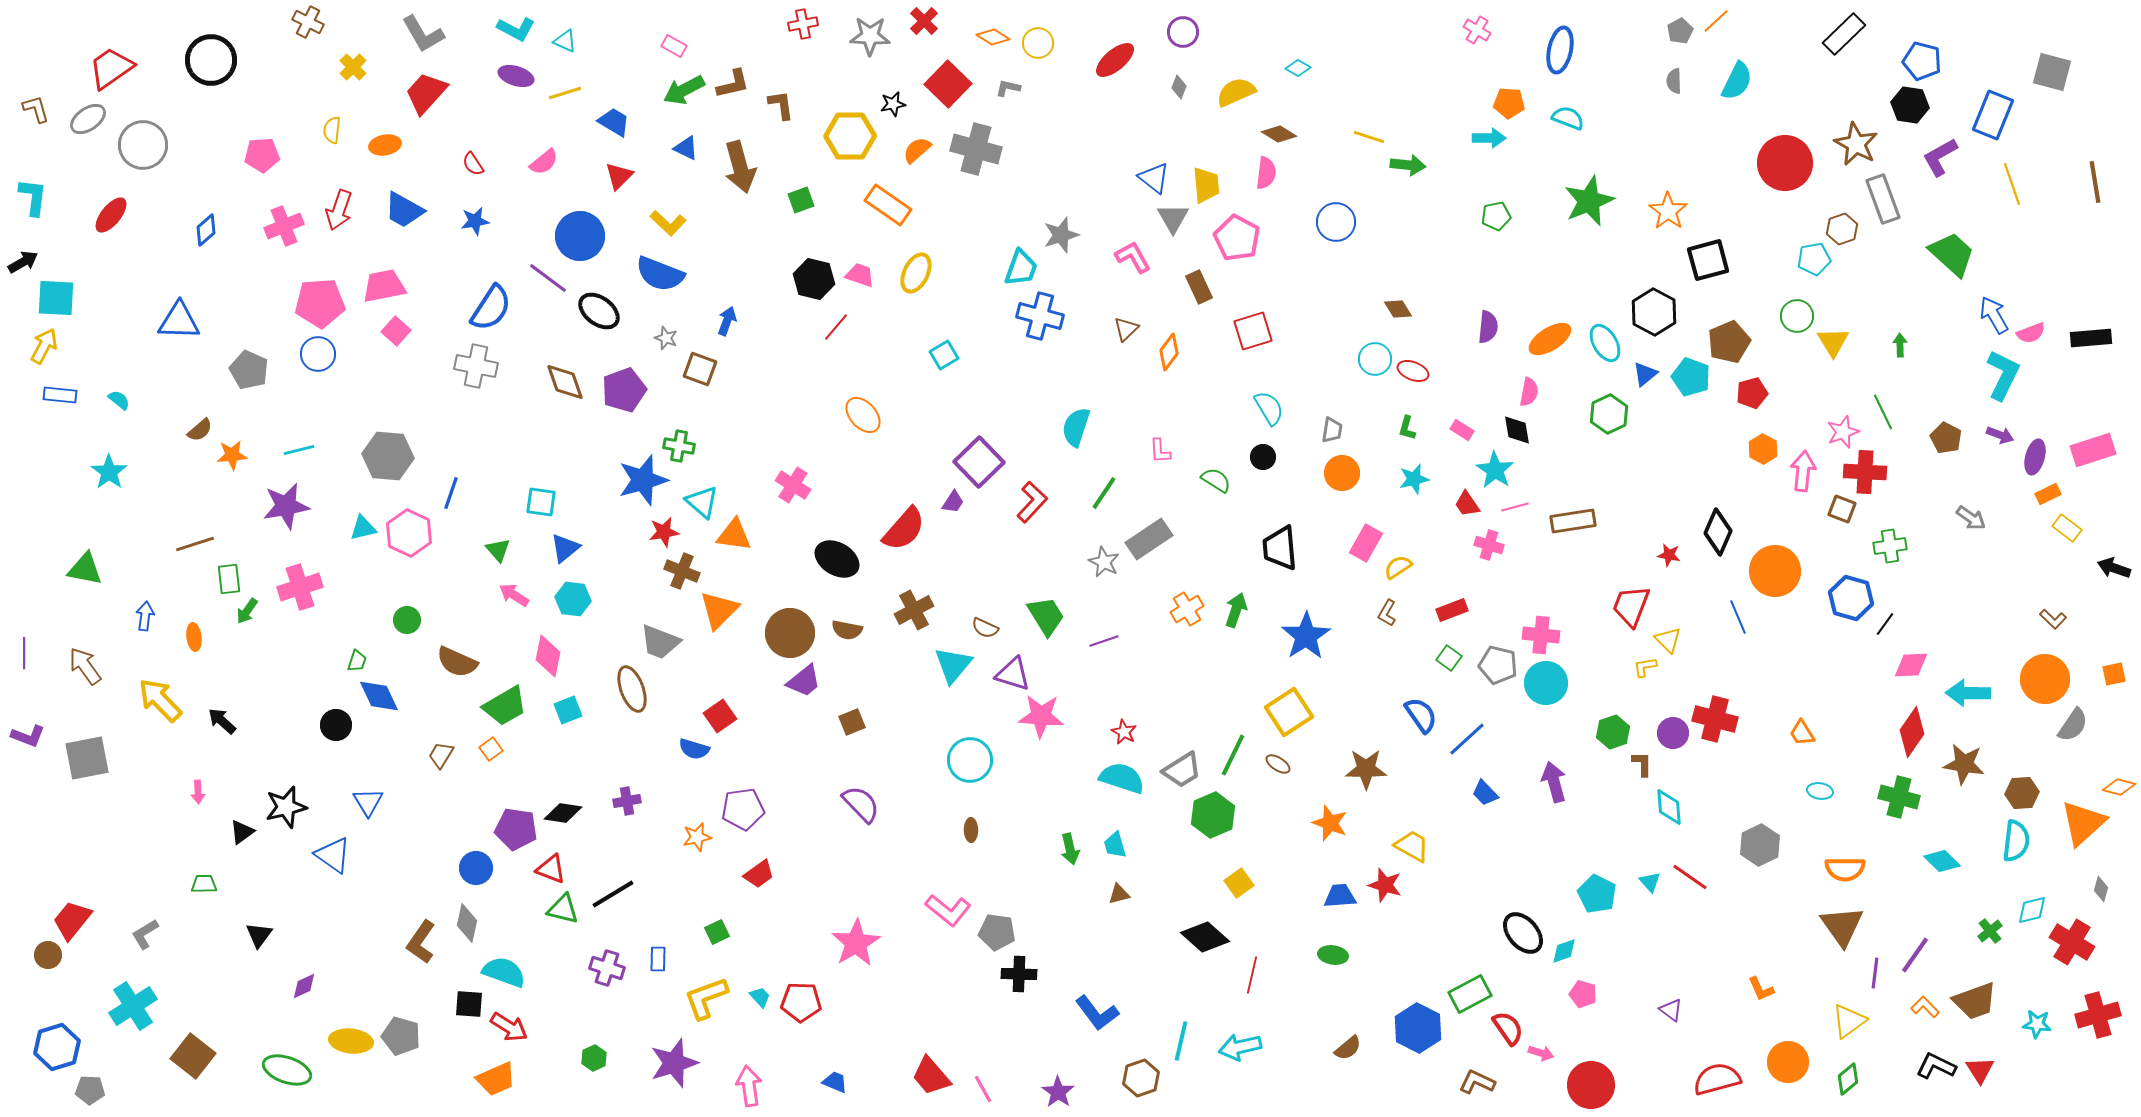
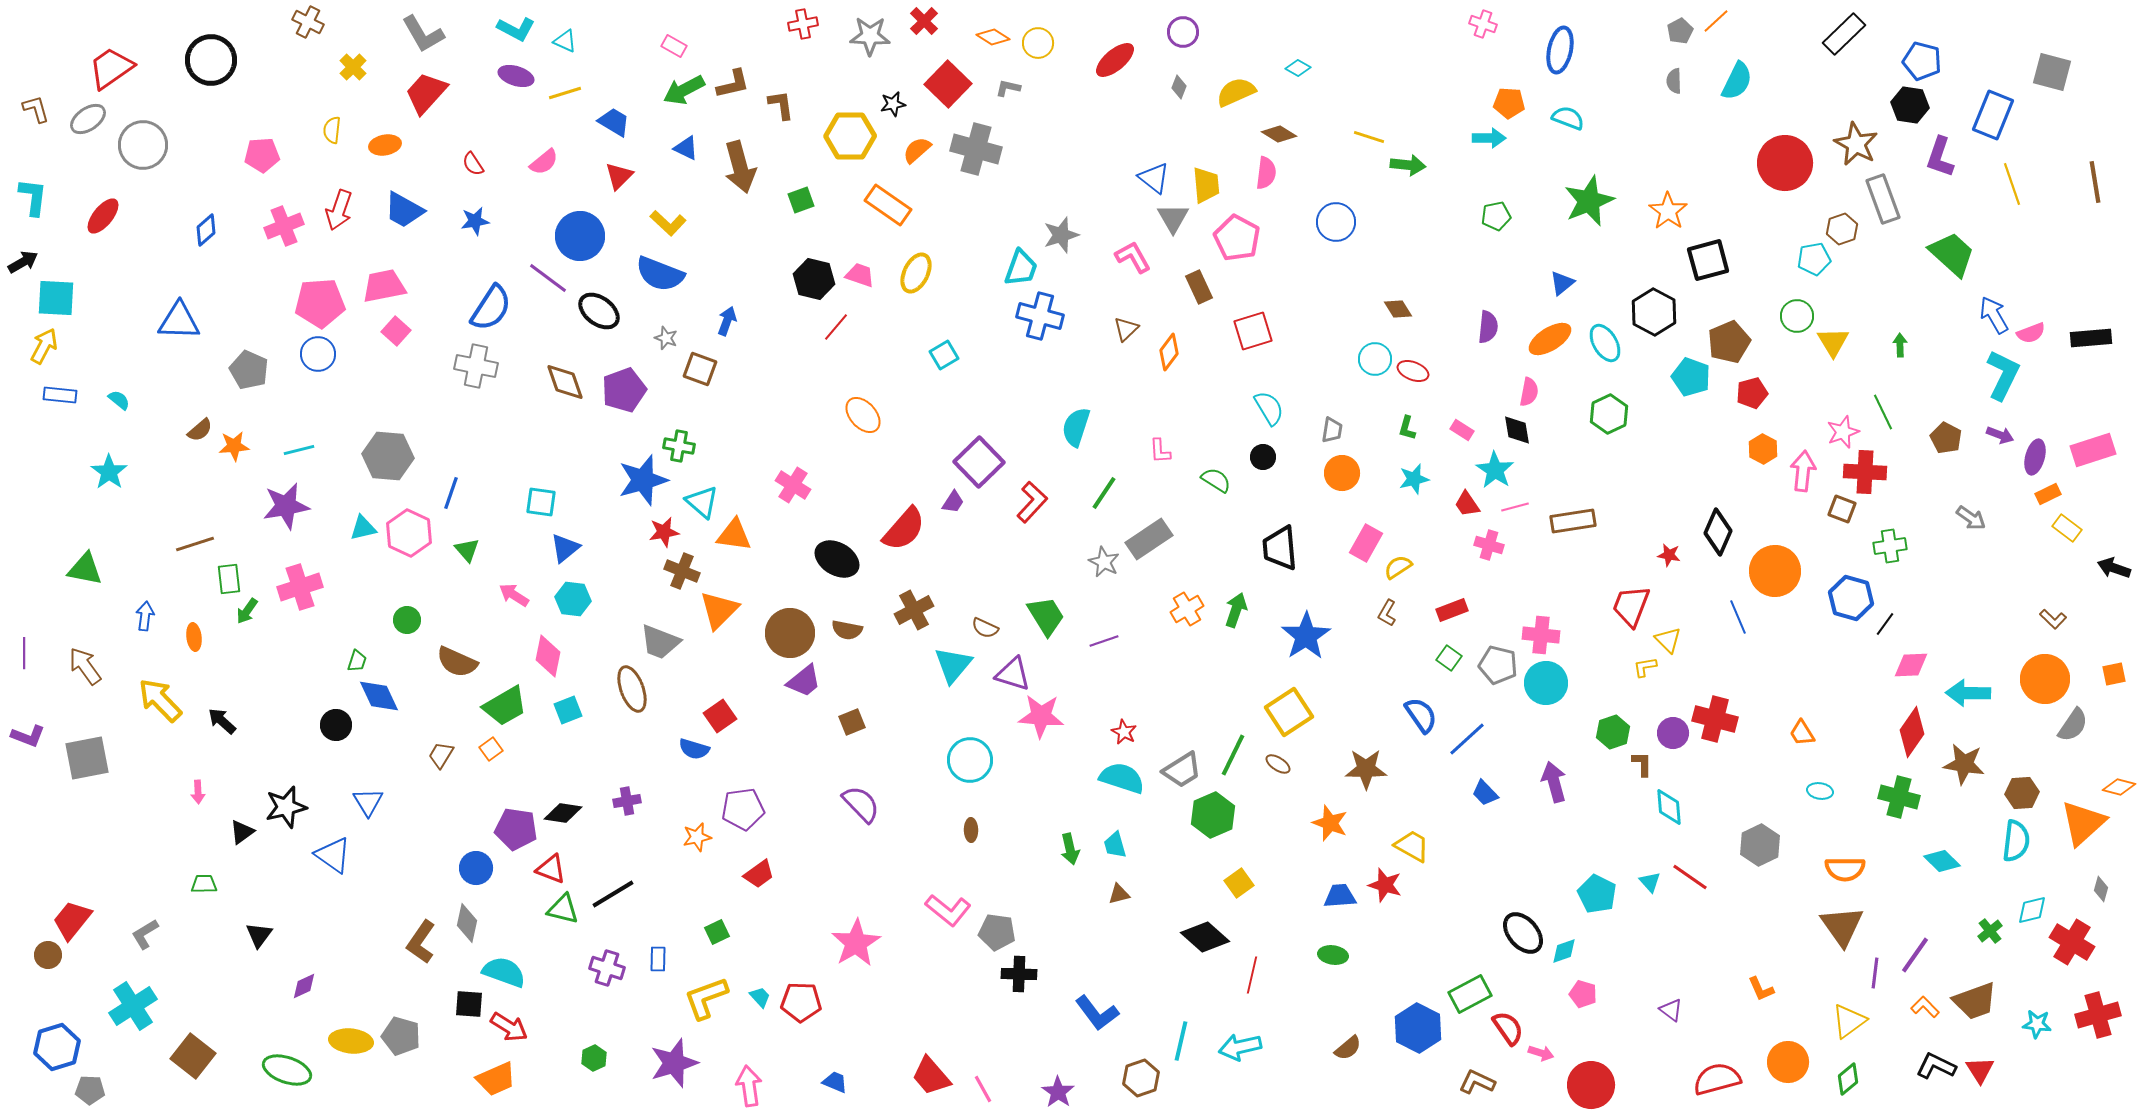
pink cross at (1477, 30): moved 6 px right, 6 px up; rotated 12 degrees counterclockwise
purple L-shape at (1940, 157): rotated 42 degrees counterclockwise
red ellipse at (111, 215): moved 8 px left, 1 px down
blue triangle at (1645, 374): moved 83 px left, 91 px up
orange star at (232, 455): moved 2 px right, 9 px up
green triangle at (498, 550): moved 31 px left
